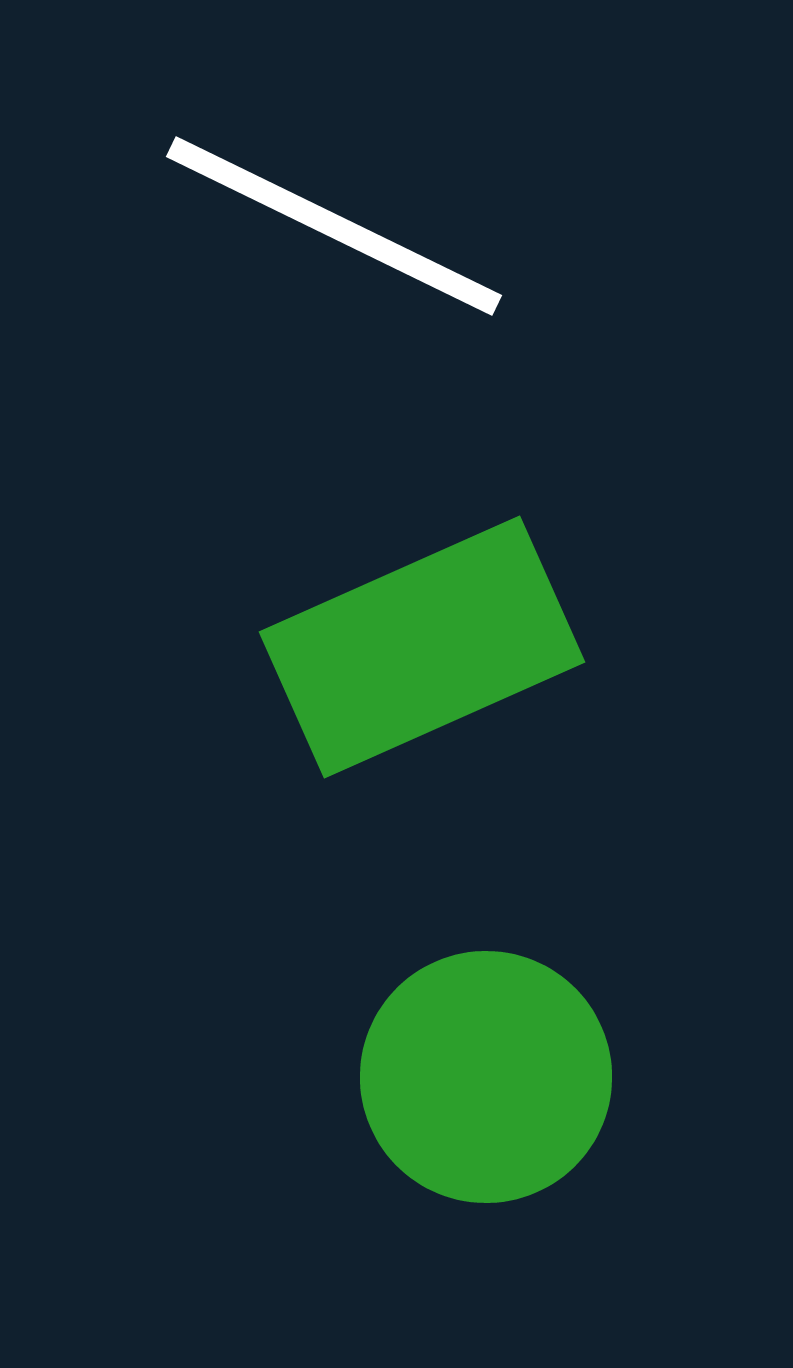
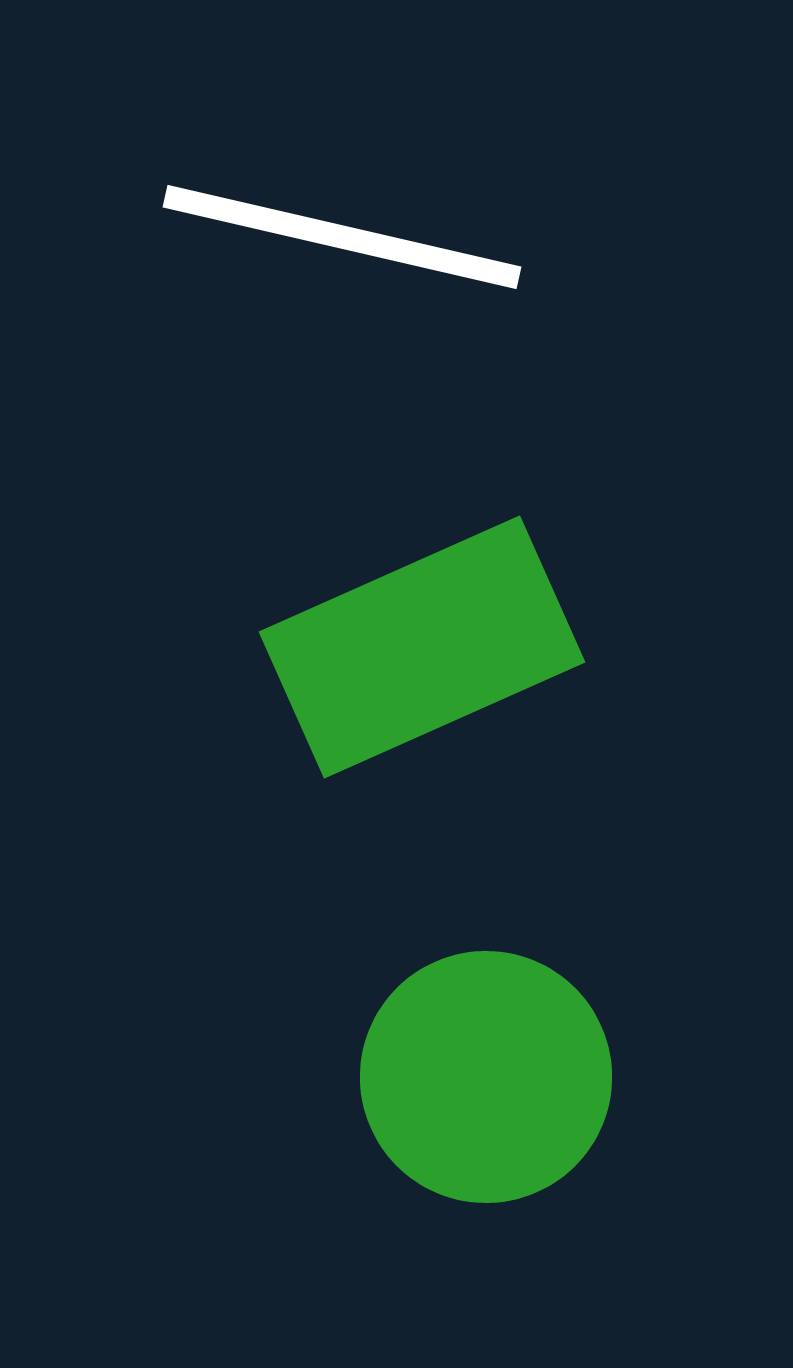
white line: moved 8 px right, 11 px down; rotated 13 degrees counterclockwise
